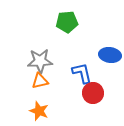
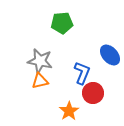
green pentagon: moved 5 px left, 1 px down
blue ellipse: rotated 40 degrees clockwise
gray star: rotated 15 degrees clockwise
blue L-shape: rotated 35 degrees clockwise
orange star: moved 30 px right; rotated 18 degrees clockwise
